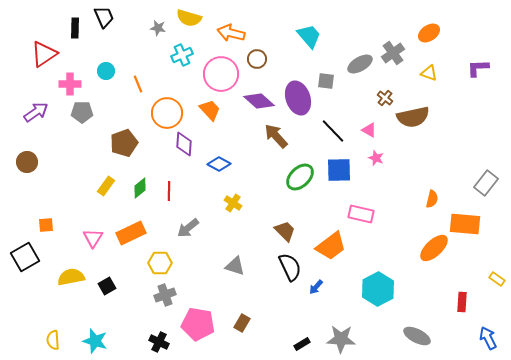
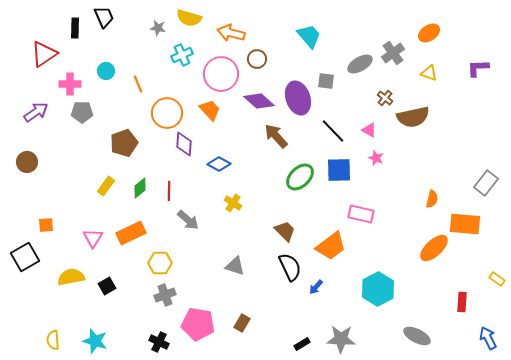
gray arrow at (188, 228): moved 8 px up; rotated 100 degrees counterclockwise
